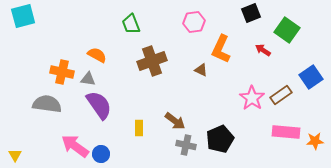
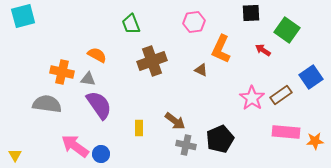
black square: rotated 18 degrees clockwise
